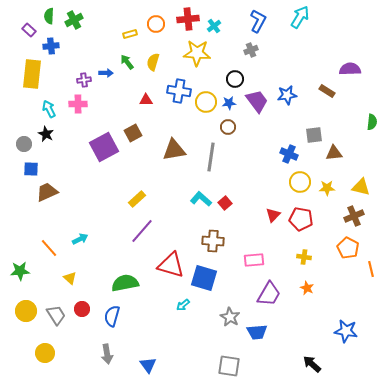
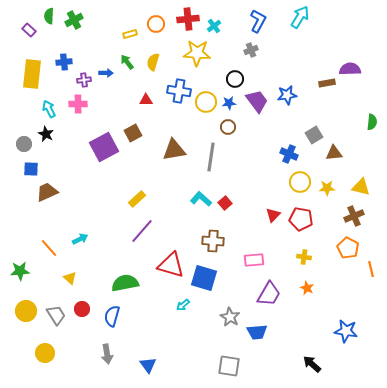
blue cross at (51, 46): moved 13 px right, 16 px down
brown rectangle at (327, 91): moved 8 px up; rotated 42 degrees counterclockwise
gray square at (314, 135): rotated 24 degrees counterclockwise
